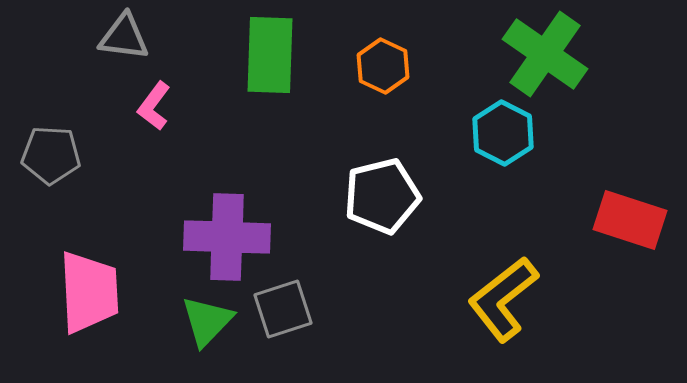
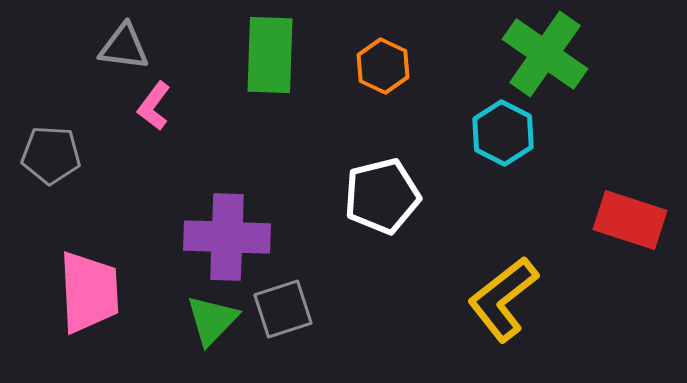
gray triangle: moved 10 px down
green triangle: moved 5 px right, 1 px up
